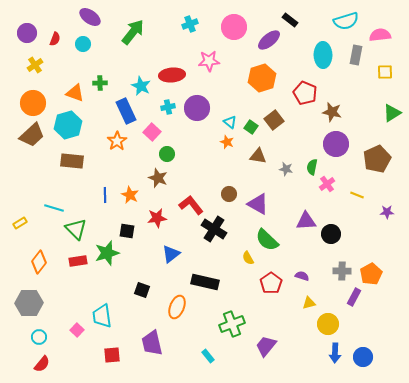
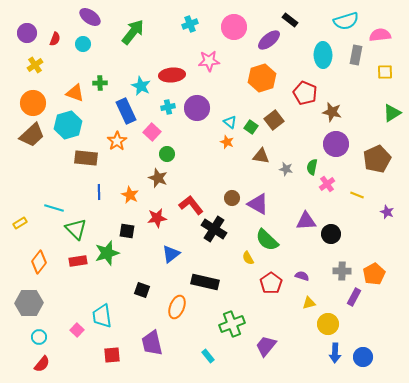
brown triangle at (258, 156): moved 3 px right
brown rectangle at (72, 161): moved 14 px right, 3 px up
brown circle at (229, 194): moved 3 px right, 4 px down
blue line at (105, 195): moved 6 px left, 3 px up
purple star at (387, 212): rotated 24 degrees clockwise
orange pentagon at (371, 274): moved 3 px right
